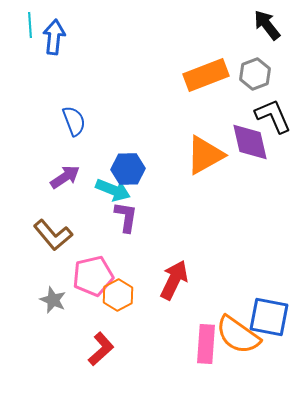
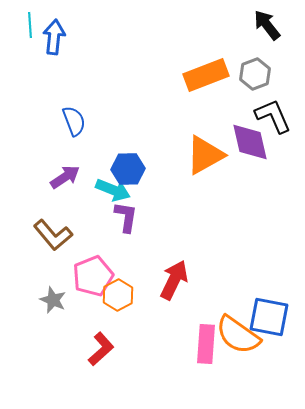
pink pentagon: rotated 9 degrees counterclockwise
